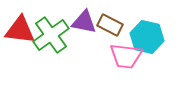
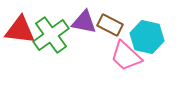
pink trapezoid: rotated 36 degrees clockwise
